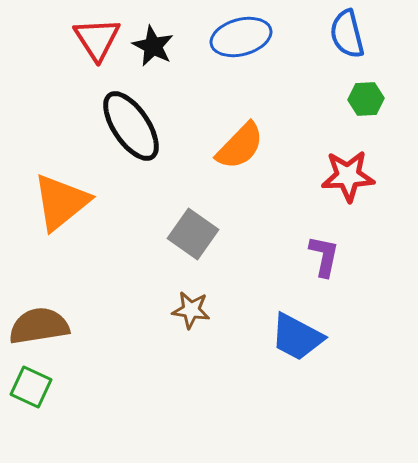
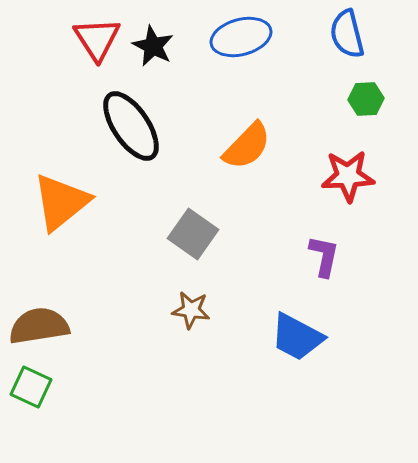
orange semicircle: moved 7 px right
